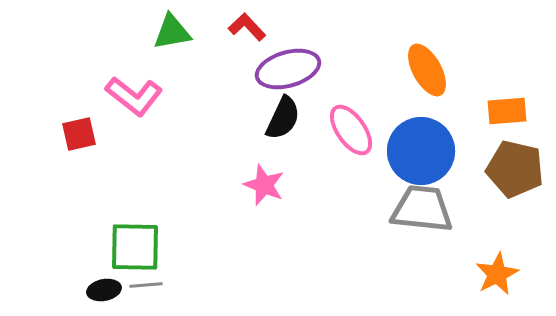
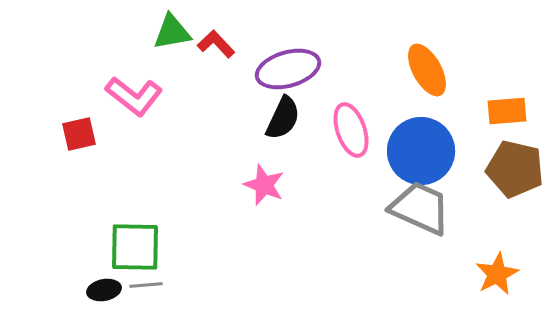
red L-shape: moved 31 px left, 17 px down
pink ellipse: rotated 16 degrees clockwise
gray trapezoid: moved 2 px left, 1 px up; rotated 18 degrees clockwise
